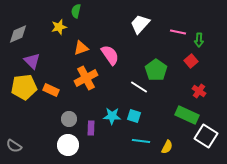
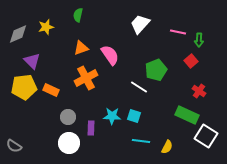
green semicircle: moved 2 px right, 4 px down
yellow star: moved 13 px left
green pentagon: rotated 15 degrees clockwise
gray circle: moved 1 px left, 2 px up
white circle: moved 1 px right, 2 px up
